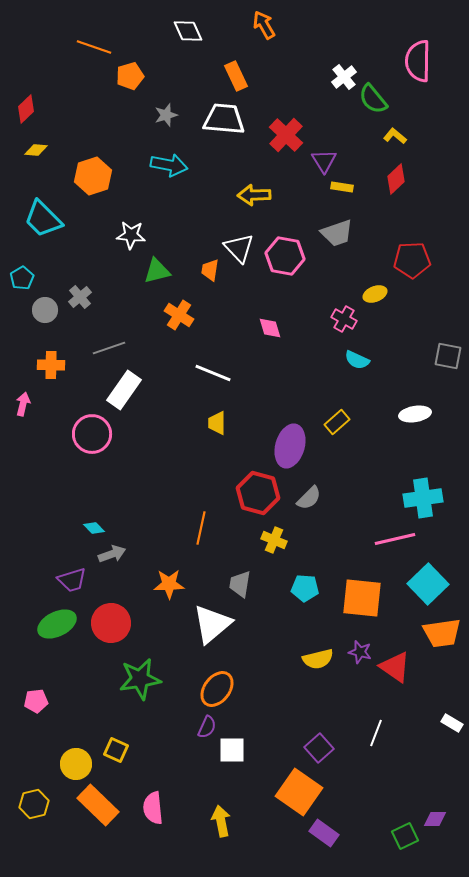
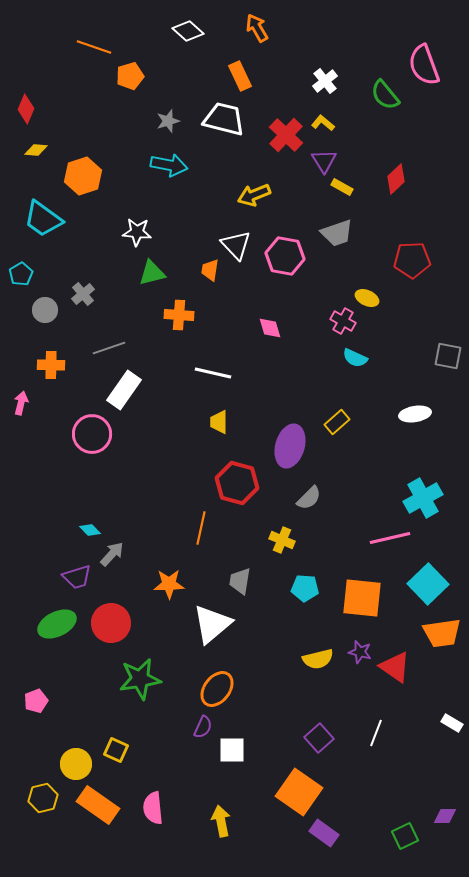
orange arrow at (264, 25): moved 7 px left, 3 px down
white diamond at (188, 31): rotated 24 degrees counterclockwise
pink semicircle at (418, 61): moved 6 px right, 4 px down; rotated 21 degrees counterclockwise
orange rectangle at (236, 76): moved 4 px right
white cross at (344, 77): moved 19 px left, 4 px down
green semicircle at (373, 99): moved 12 px right, 4 px up
red diamond at (26, 109): rotated 24 degrees counterclockwise
gray star at (166, 115): moved 2 px right, 6 px down
white trapezoid at (224, 119): rotated 9 degrees clockwise
yellow L-shape at (395, 136): moved 72 px left, 13 px up
orange hexagon at (93, 176): moved 10 px left
yellow rectangle at (342, 187): rotated 20 degrees clockwise
yellow arrow at (254, 195): rotated 20 degrees counterclockwise
cyan trapezoid at (43, 219): rotated 9 degrees counterclockwise
white star at (131, 235): moved 6 px right, 3 px up
white triangle at (239, 248): moved 3 px left, 3 px up
green triangle at (157, 271): moved 5 px left, 2 px down
cyan pentagon at (22, 278): moved 1 px left, 4 px up
yellow ellipse at (375, 294): moved 8 px left, 4 px down; rotated 45 degrees clockwise
gray cross at (80, 297): moved 3 px right, 3 px up
orange cross at (179, 315): rotated 28 degrees counterclockwise
pink cross at (344, 319): moved 1 px left, 2 px down
cyan semicircle at (357, 360): moved 2 px left, 2 px up
white line at (213, 373): rotated 9 degrees counterclockwise
pink arrow at (23, 404): moved 2 px left, 1 px up
yellow trapezoid at (217, 423): moved 2 px right, 1 px up
red hexagon at (258, 493): moved 21 px left, 10 px up
cyan cross at (423, 498): rotated 21 degrees counterclockwise
cyan diamond at (94, 528): moved 4 px left, 2 px down
pink line at (395, 539): moved 5 px left, 1 px up
yellow cross at (274, 540): moved 8 px right
gray arrow at (112, 554): rotated 28 degrees counterclockwise
purple trapezoid at (72, 580): moved 5 px right, 3 px up
gray trapezoid at (240, 584): moved 3 px up
pink pentagon at (36, 701): rotated 15 degrees counterclockwise
purple semicircle at (207, 727): moved 4 px left
purple square at (319, 748): moved 10 px up
yellow hexagon at (34, 804): moved 9 px right, 6 px up
orange rectangle at (98, 805): rotated 9 degrees counterclockwise
purple diamond at (435, 819): moved 10 px right, 3 px up
